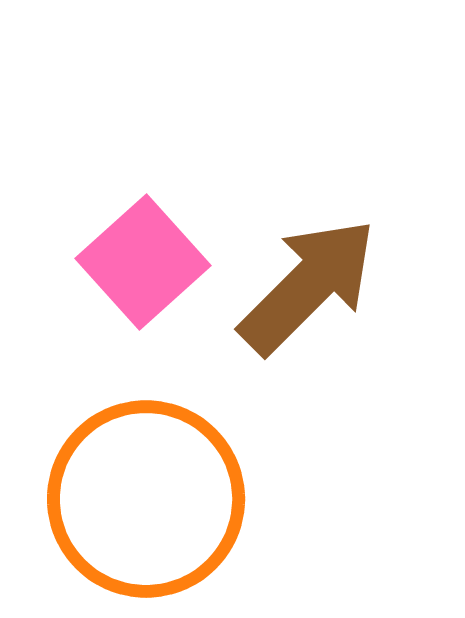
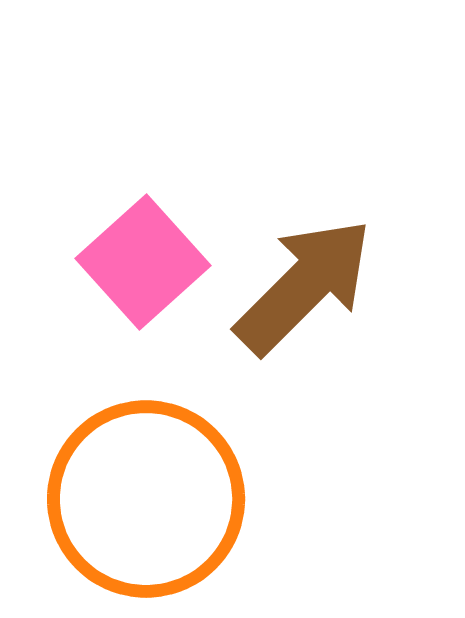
brown arrow: moved 4 px left
